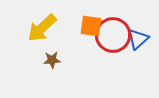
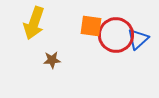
yellow arrow: moved 8 px left, 5 px up; rotated 28 degrees counterclockwise
red circle: moved 3 px right
